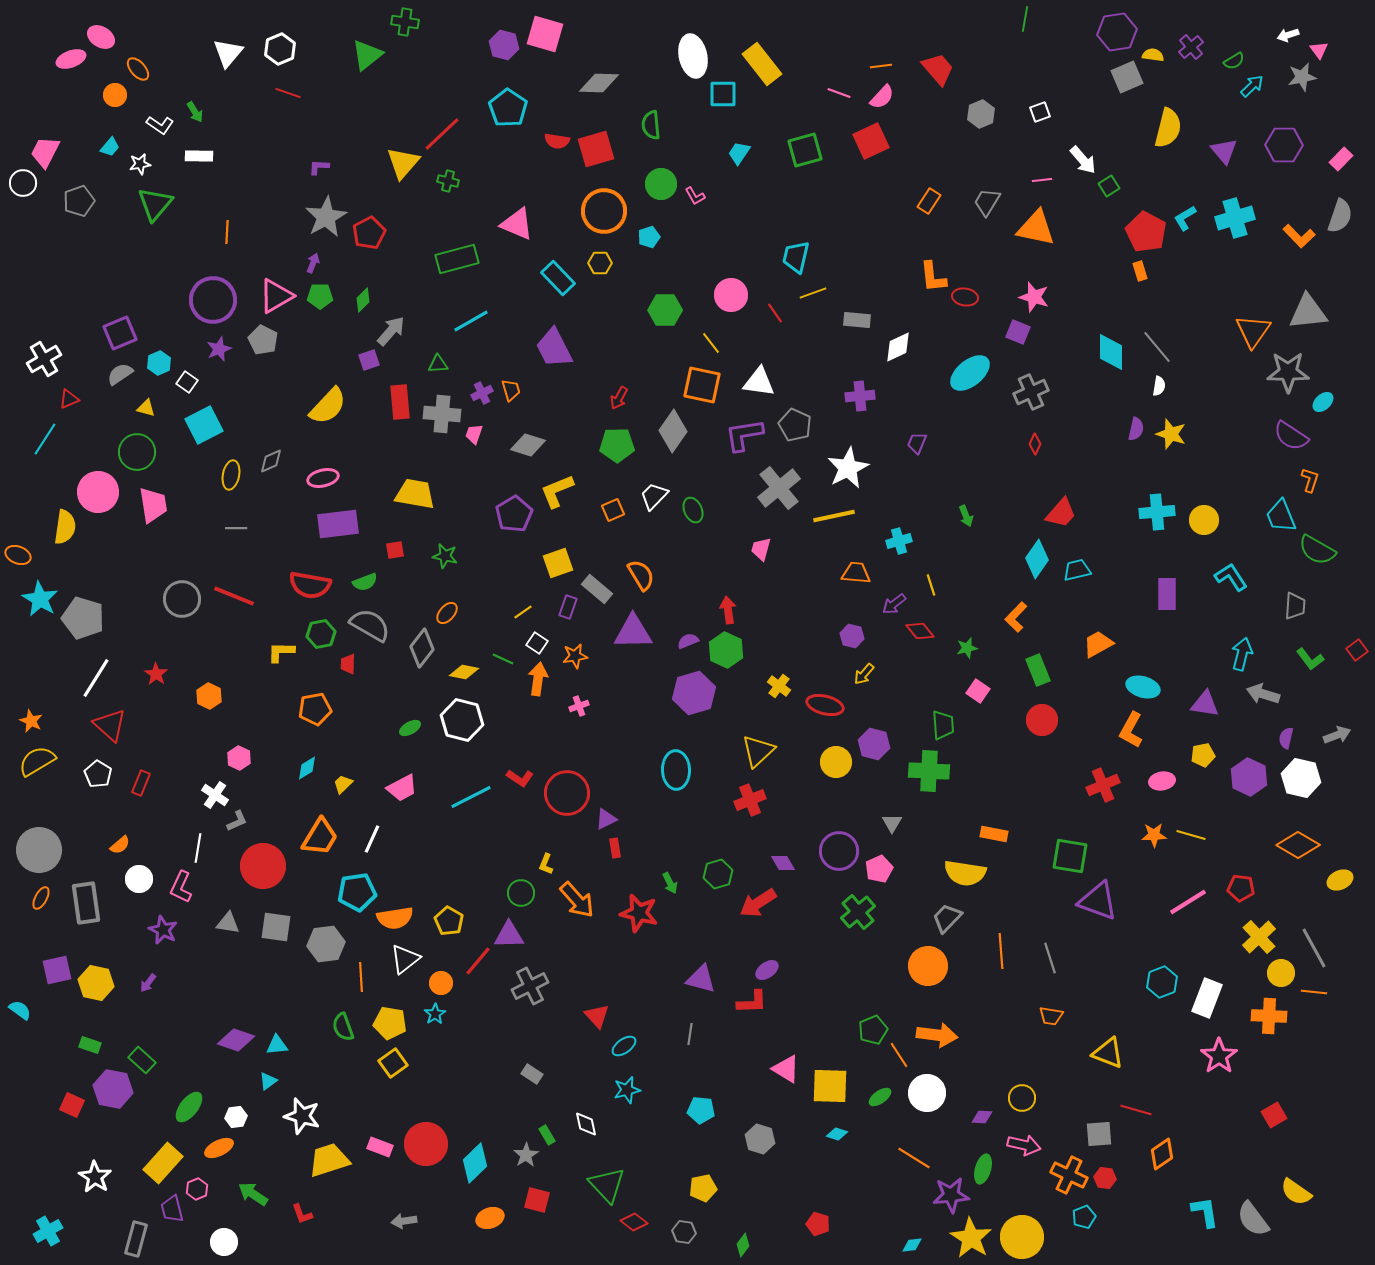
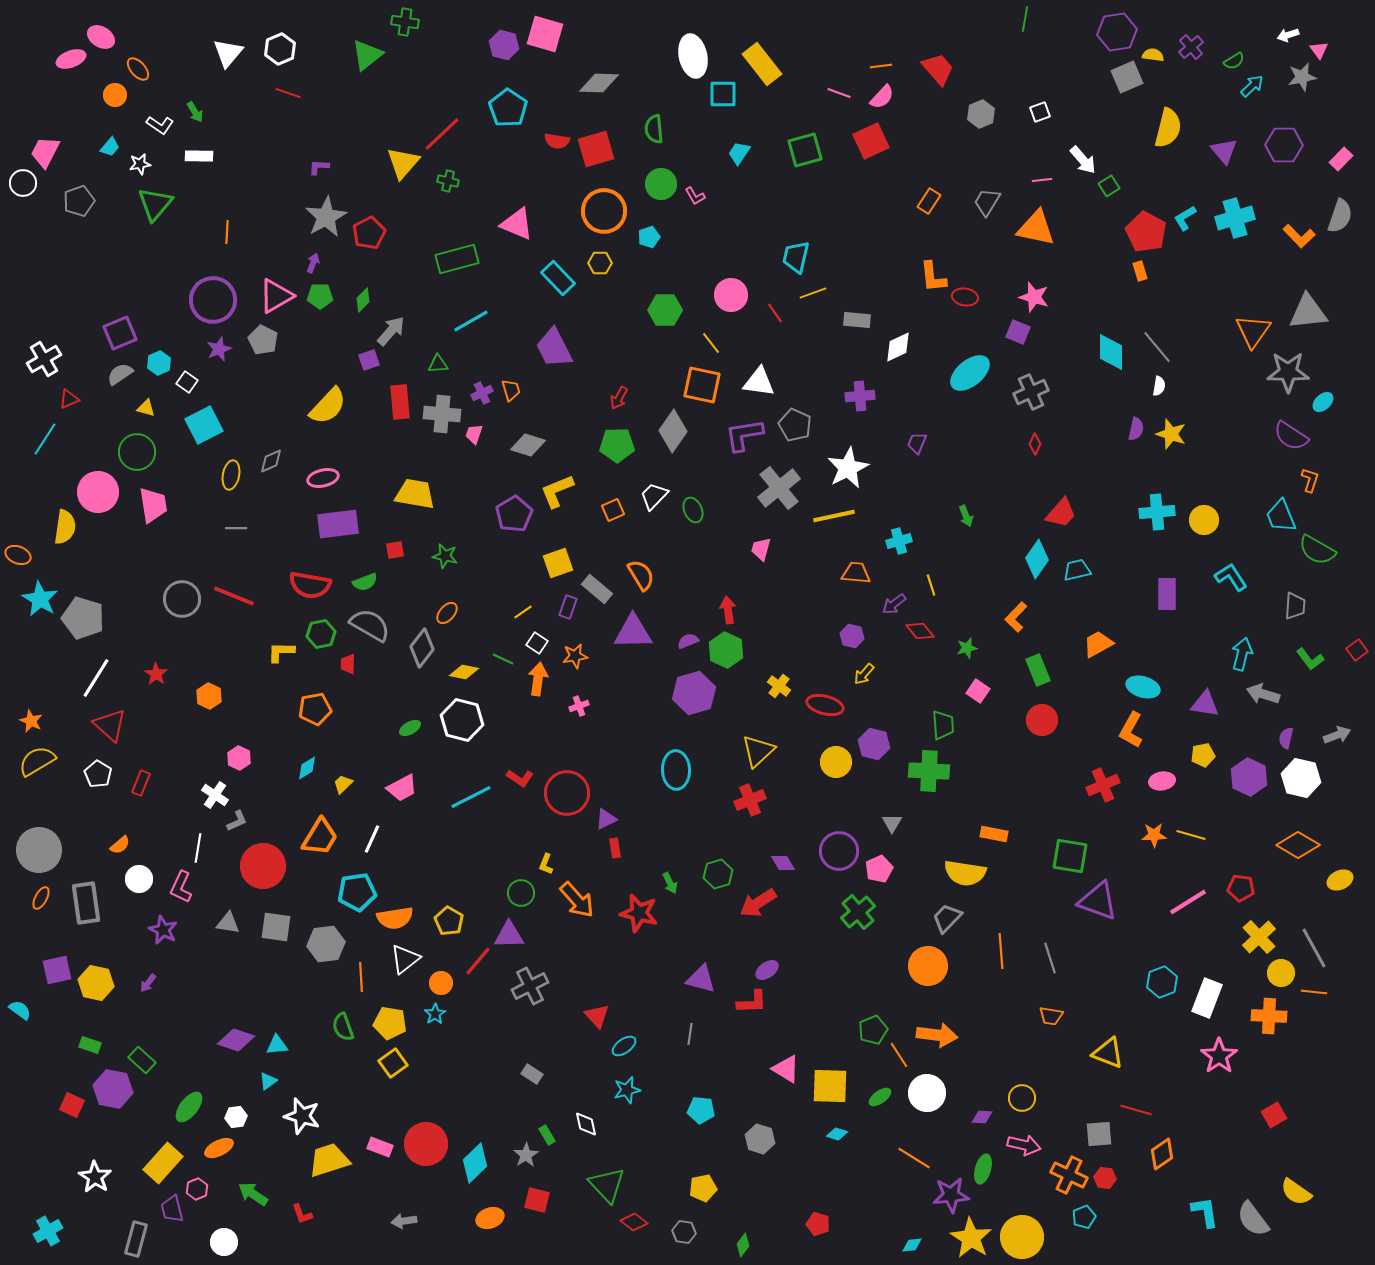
green semicircle at (651, 125): moved 3 px right, 4 px down
